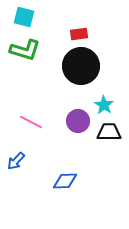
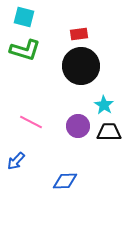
purple circle: moved 5 px down
